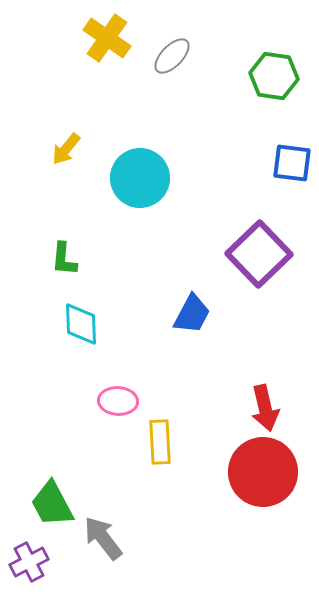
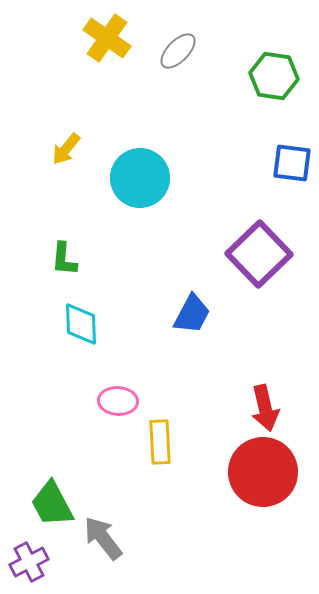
gray ellipse: moved 6 px right, 5 px up
